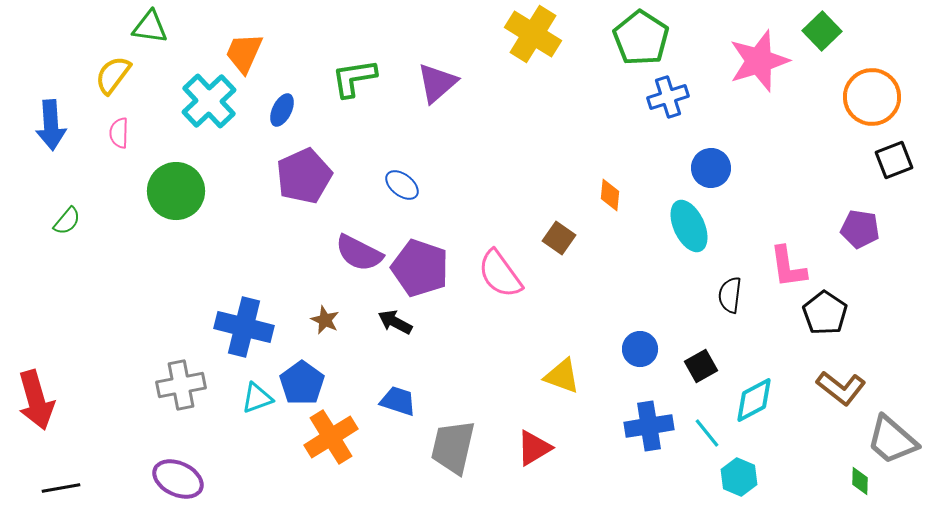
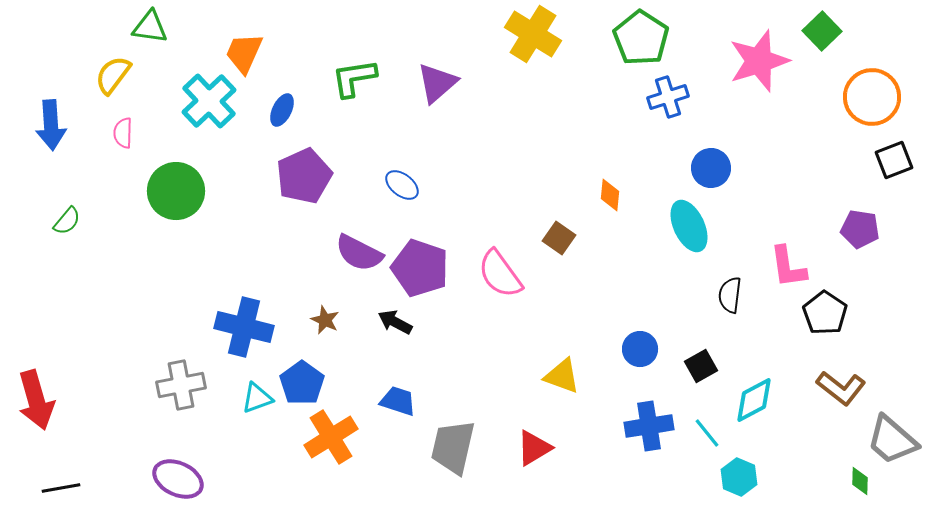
pink semicircle at (119, 133): moved 4 px right
